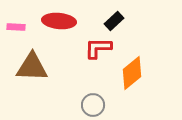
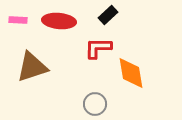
black rectangle: moved 6 px left, 6 px up
pink rectangle: moved 2 px right, 7 px up
brown triangle: rotated 20 degrees counterclockwise
orange diamond: moved 1 px left; rotated 60 degrees counterclockwise
gray circle: moved 2 px right, 1 px up
